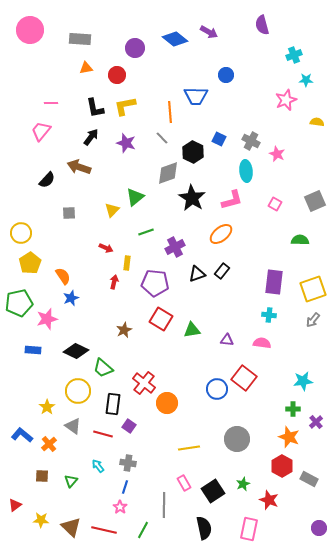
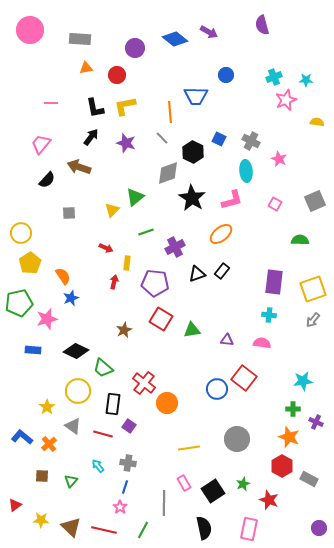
cyan cross at (294, 55): moved 20 px left, 22 px down
pink trapezoid at (41, 131): moved 13 px down
pink star at (277, 154): moved 2 px right, 5 px down
purple cross at (316, 422): rotated 24 degrees counterclockwise
blue L-shape at (22, 435): moved 2 px down
gray line at (164, 505): moved 2 px up
